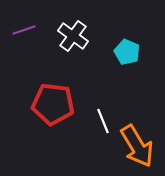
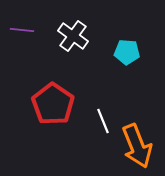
purple line: moved 2 px left; rotated 25 degrees clockwise
cyan pentagon: rotated 20 degrees counterclockwise
red pentagon: rotated 27 degrees clockwise
orange arrow: rotated 9 degrees clockwise
